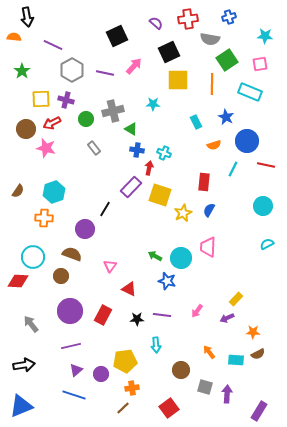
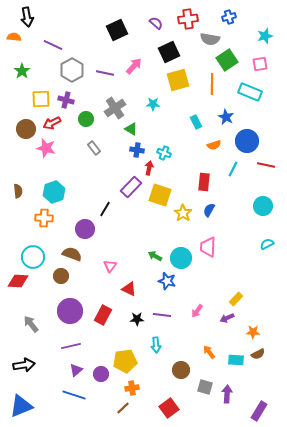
black square at (117, 36): moved 6 px up
cyan star at (265, 36): rotated 21 degrees counterclockwise
yellow square at (178, 80): rotated 15 degrees counterclockwise
gray cross at (113, 111): moved 2 px right, 3 px up; rotated 20 degrees counterclockwise
brown semicircle at (18, 191): rotated 40 degrees counterclockwise
yellow star at (183, 213): rotated 12 degrees counterclockwise
